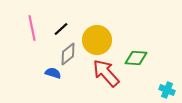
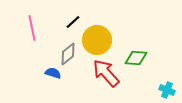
black line: moved 12 px right, 7 px up
